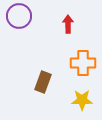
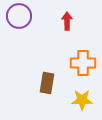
red arrow: moved 1 px left, 3 px up
brown rectangle: moved 4 px right, 1 px down; rotated 10 degrees counterclockwise
